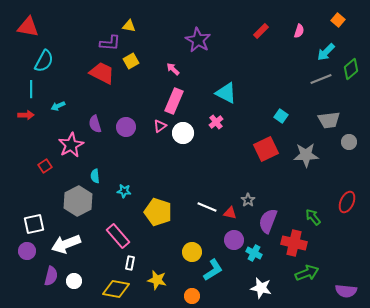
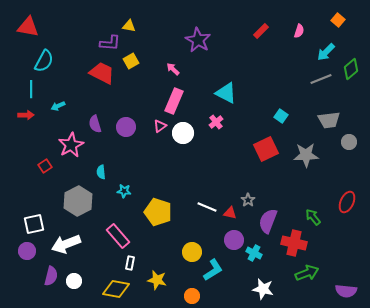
cyan semicircle at (95, 176): moved 6 px right, 4 px up
white star at (261, 288): moved 2 px right, 1 px down
